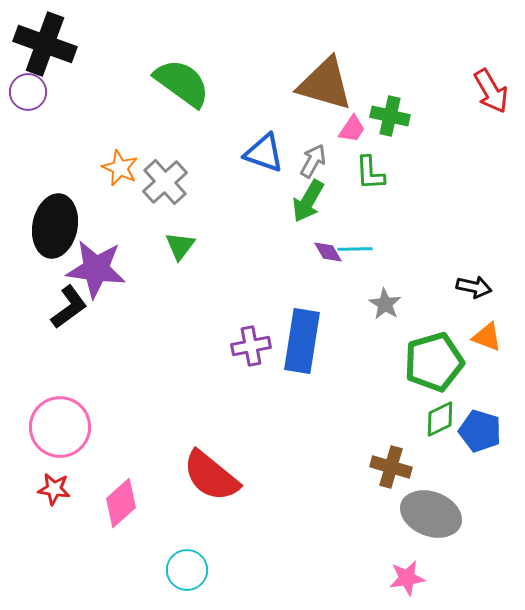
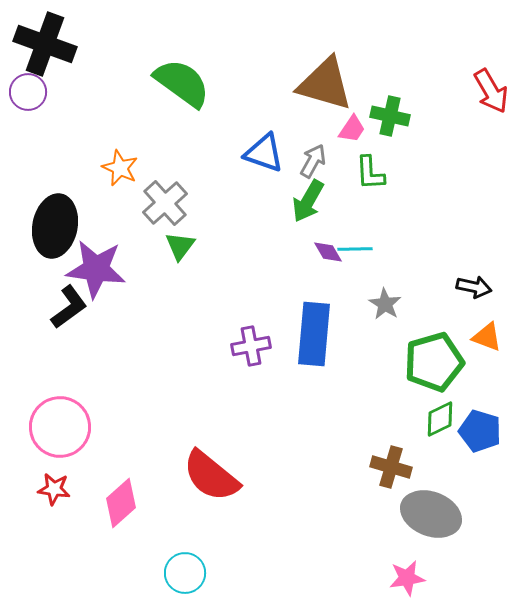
gray cross: moved 21 px down
blue rectangle: moved 12 px right, 7 px up; rotated 4 degrees counterclockwise
cyan circle: moved 2 px left, 3 px down
